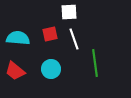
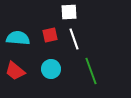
red square: moved 1 px down
green line: moved 4 px left, 8 px down; rotated 12 degrees counterclockwise
